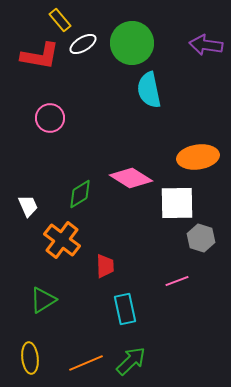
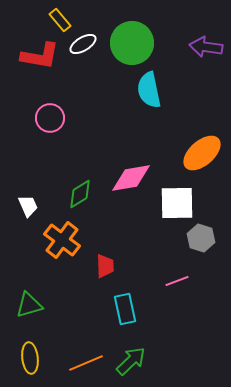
purple arrow: moved 2 px down
orange ellipse: moved 4 px right, 4 px up; rotated 33 degrees counterclockwise
pink diamond: rotated 42 degrees counterclockwise
green triangle: moved 14 px left, 5 px down; rotated 16 degrees clockwise
